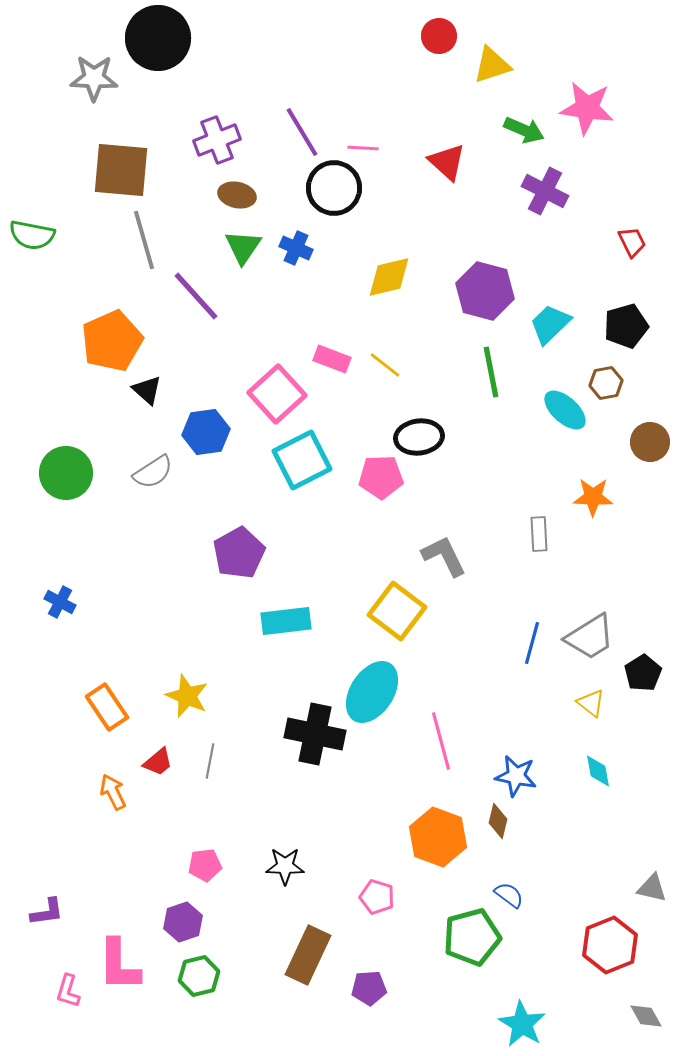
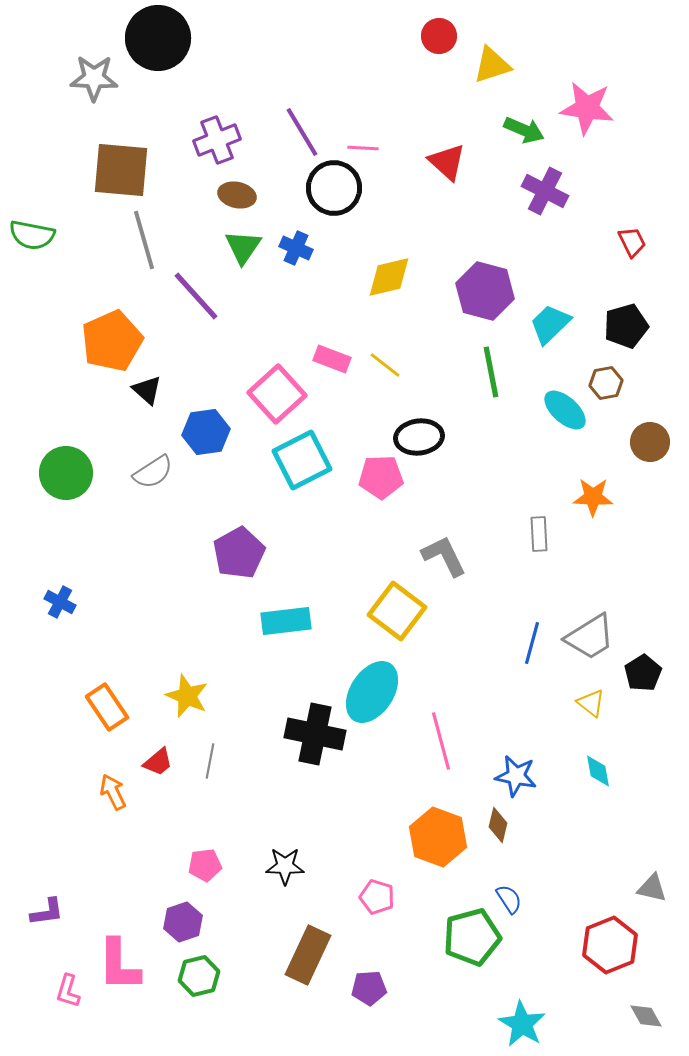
brown diamond at (498, 821): moved 4 px down
blue semicircle at (509, 895): moved 4 px down; rotated 20 degrees clockwise
